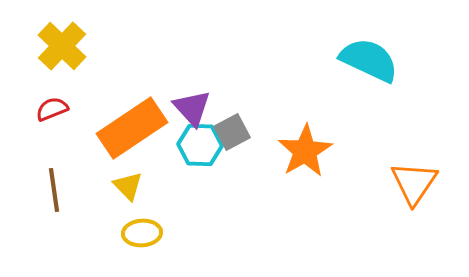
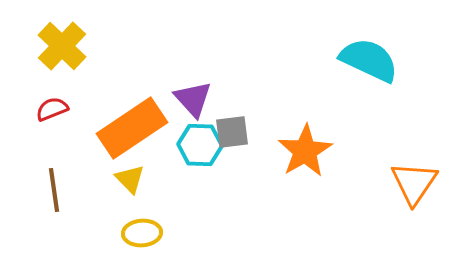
purple triangle: moved 1 px right, 9 px up
gray square: rotated 21 degrees clockwise
yellow triangle: moved 2 px right, 7 px up
